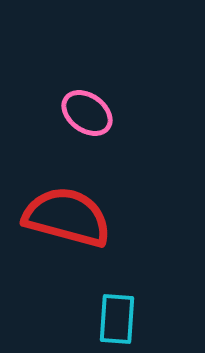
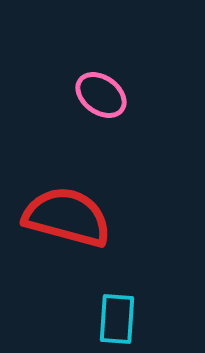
pink ellipse: moved 14 px right, 18 px up
